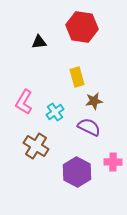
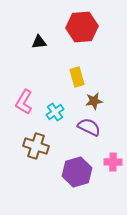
red hexagon: rotated 12 degrees counterclockwise
brown cross: rotated 15 degrees counterclockwise
purple hexagon: rotated 16 degrees clockwise
